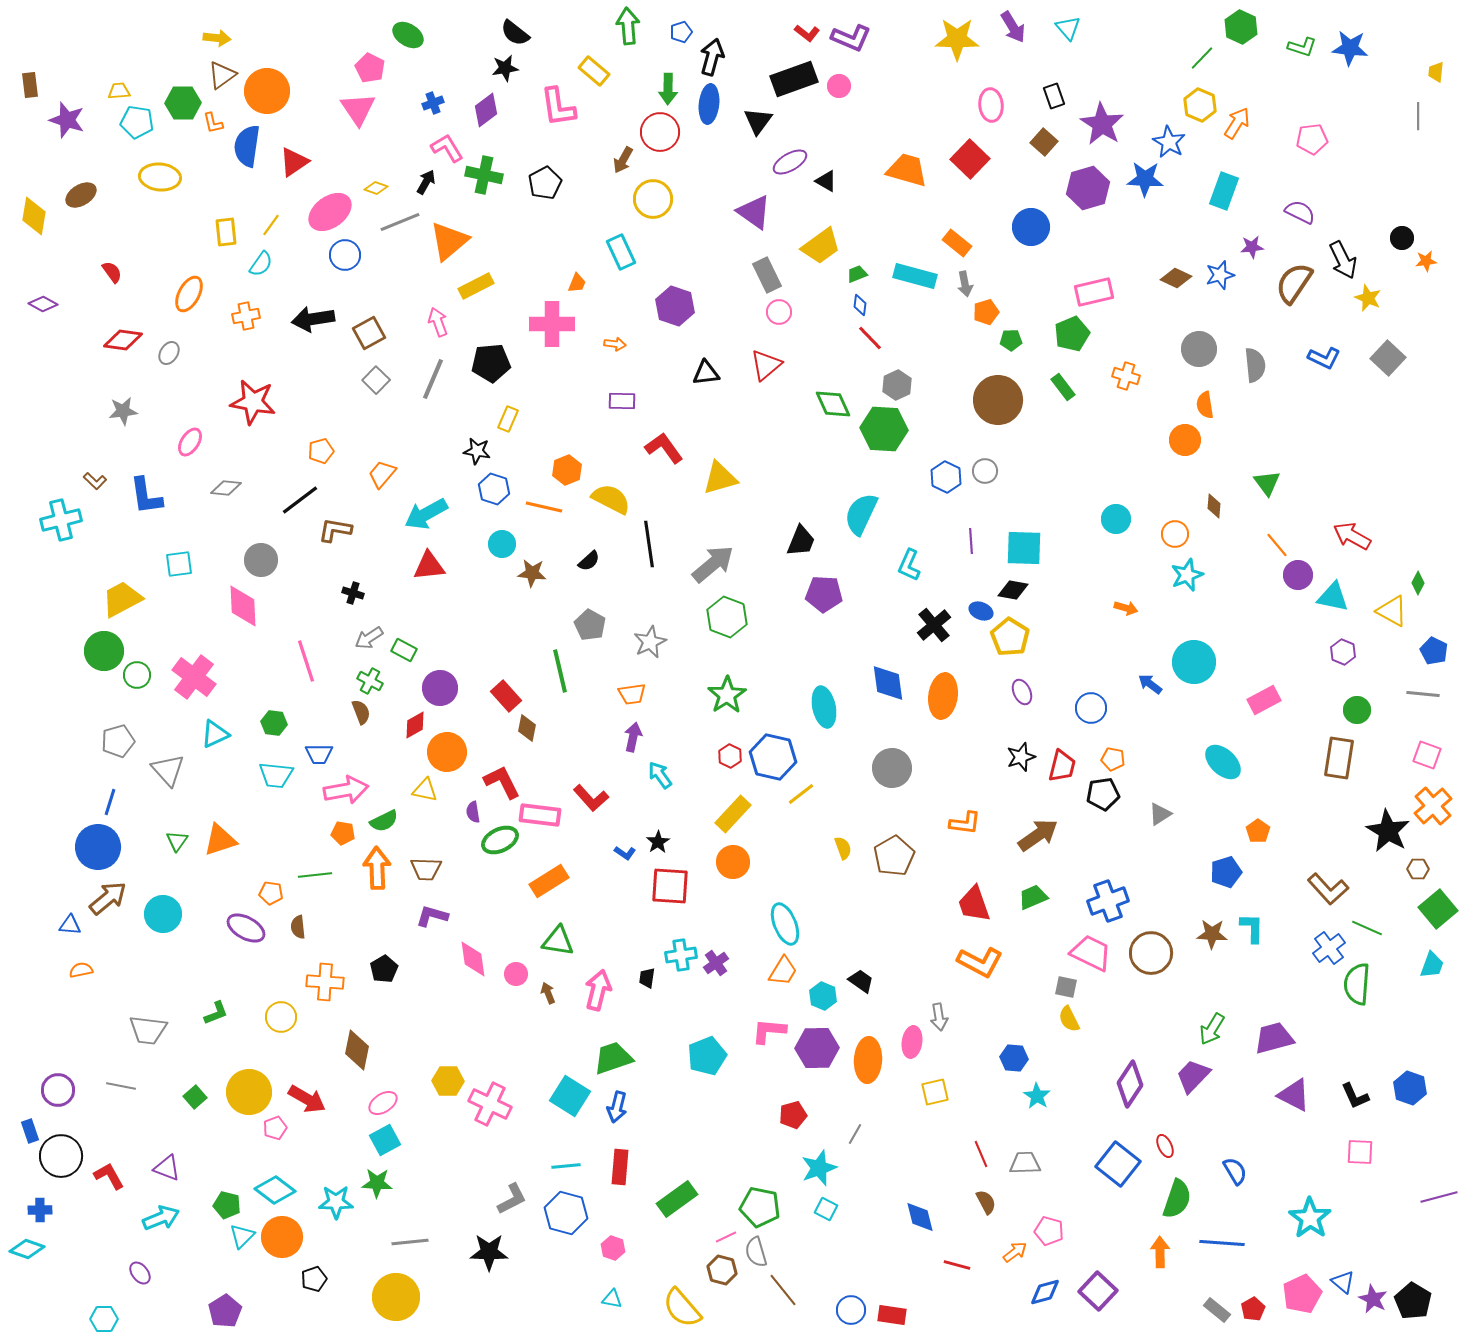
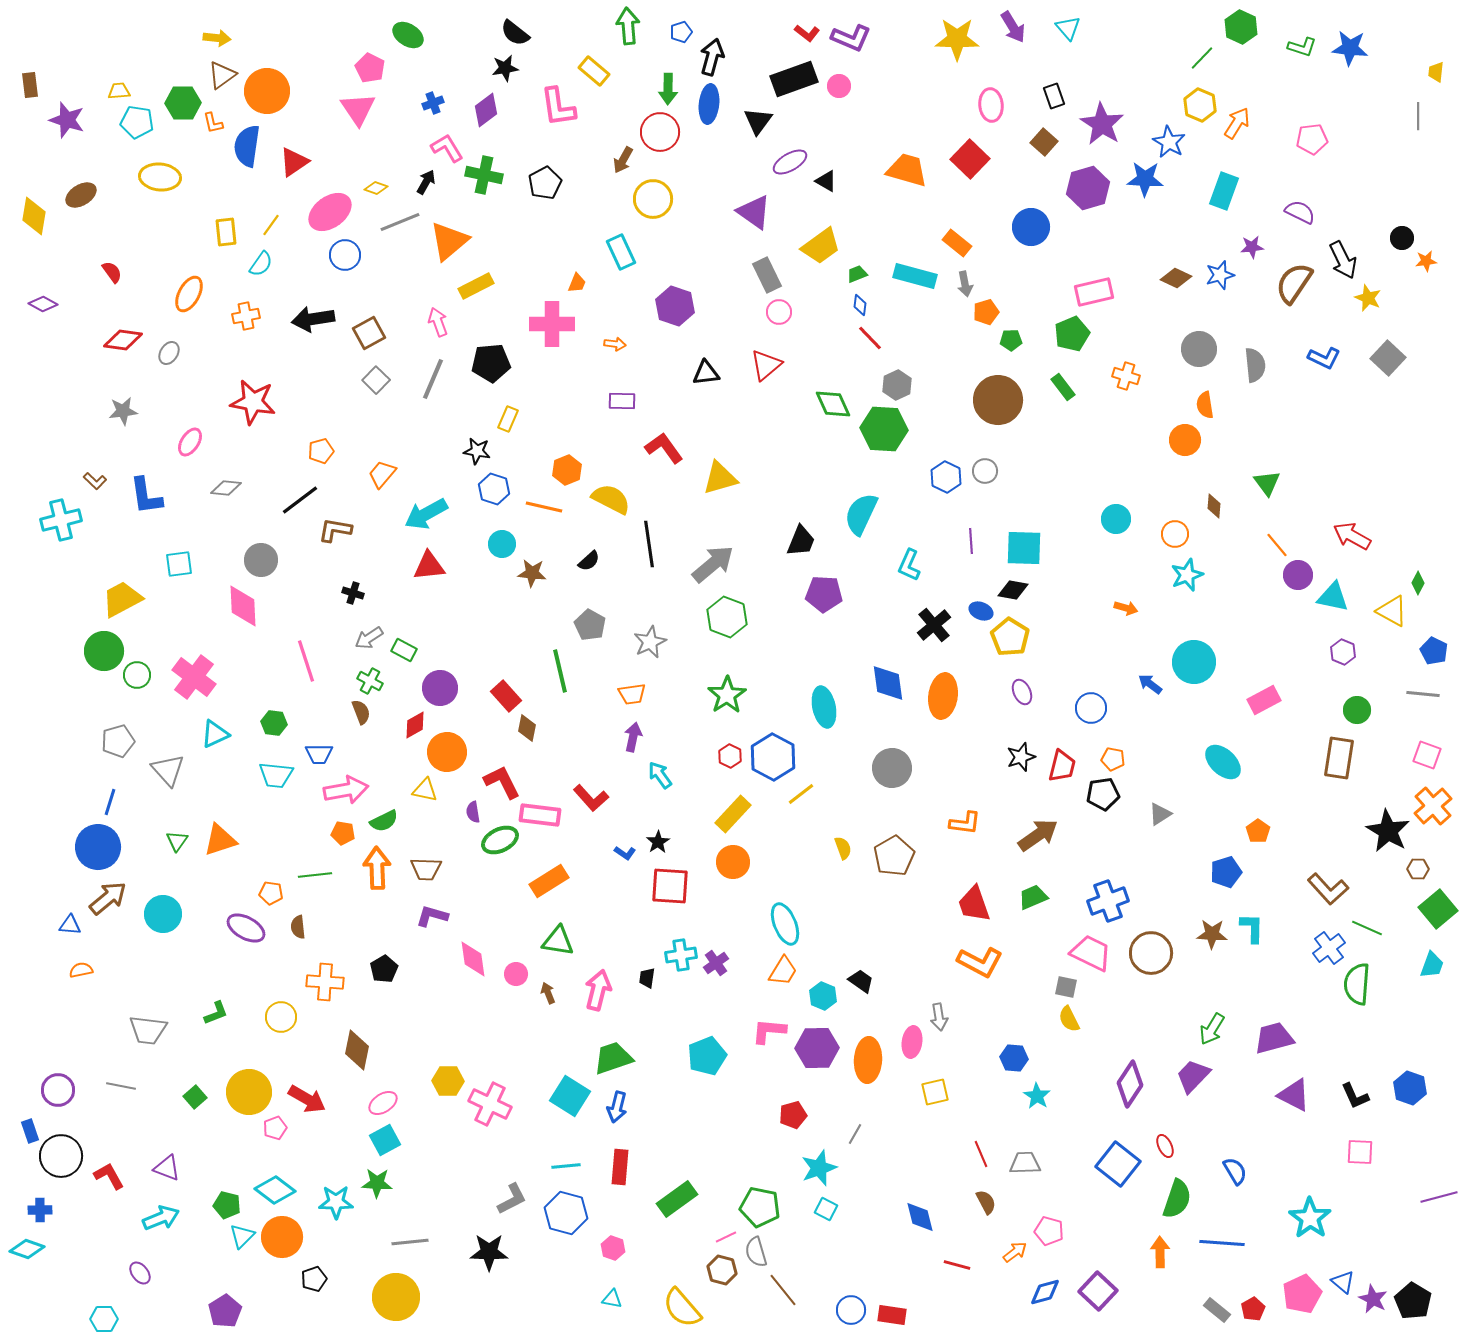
blue hexagon at (773, 757): rotated 15 degrees clockwise
